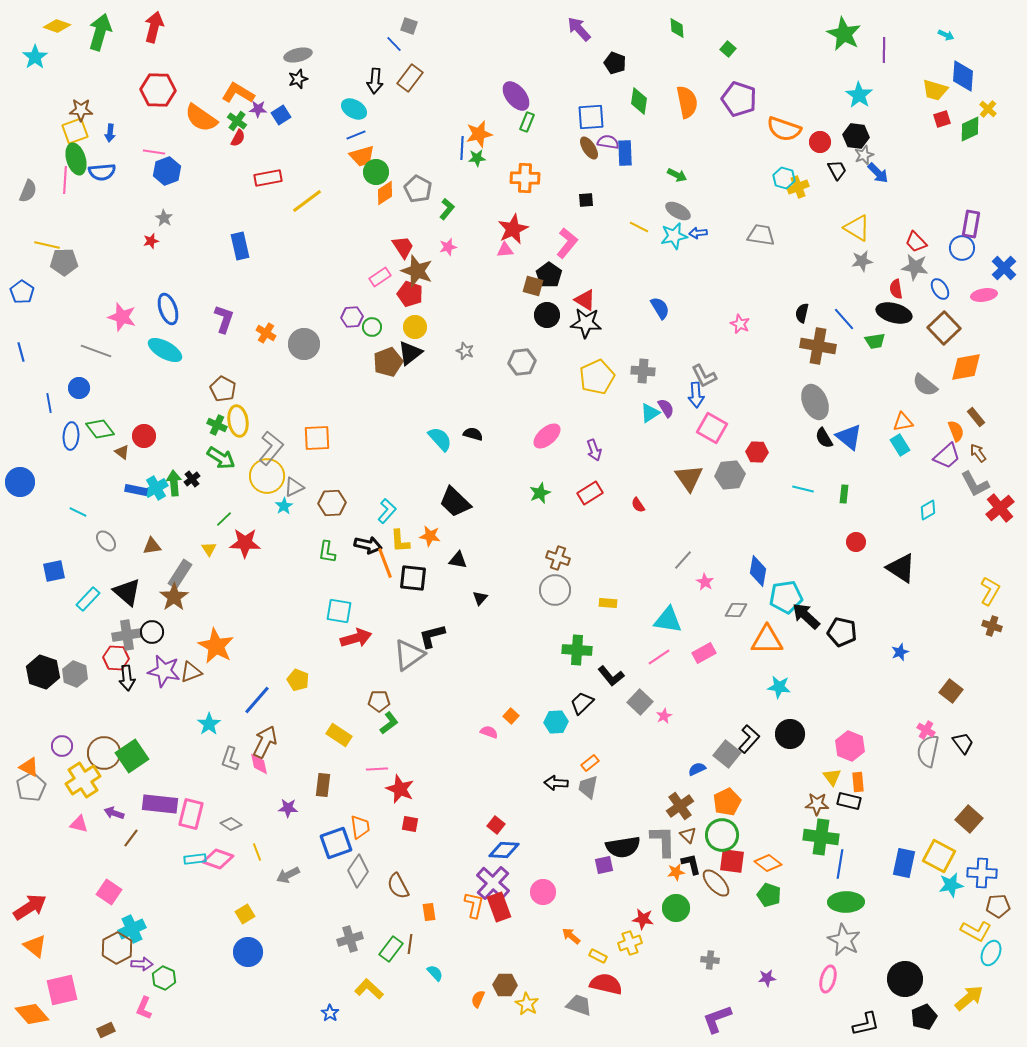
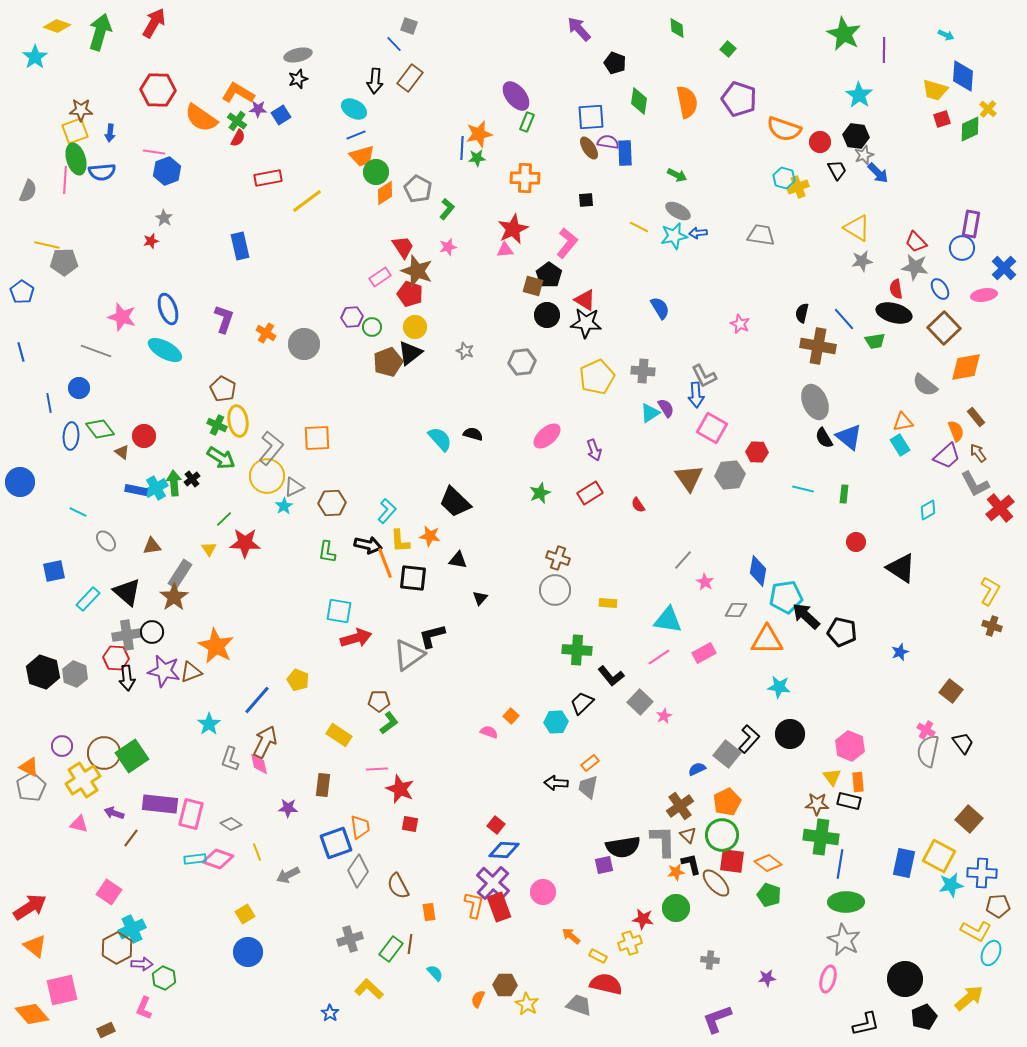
red arrow at (154, 27): moved 4 px up; rotated 16 degrees clockwise
